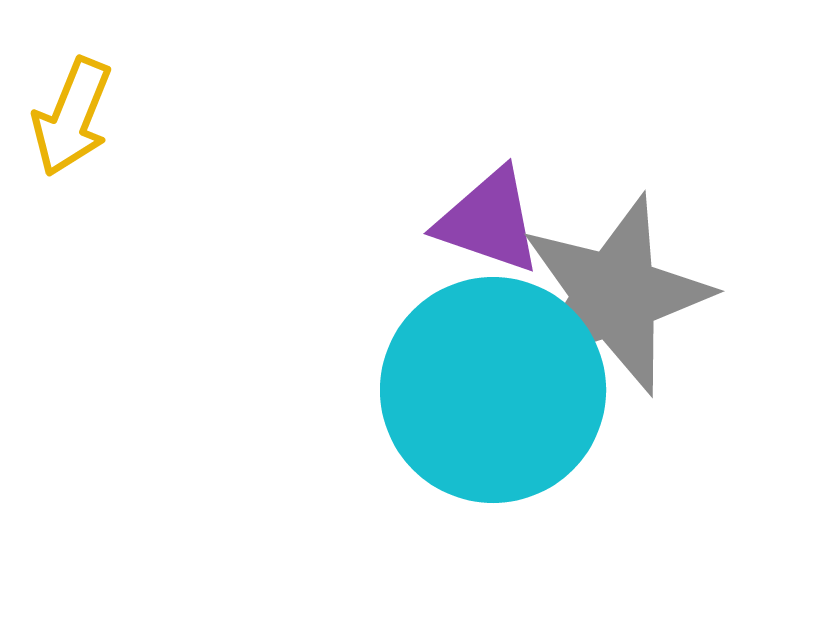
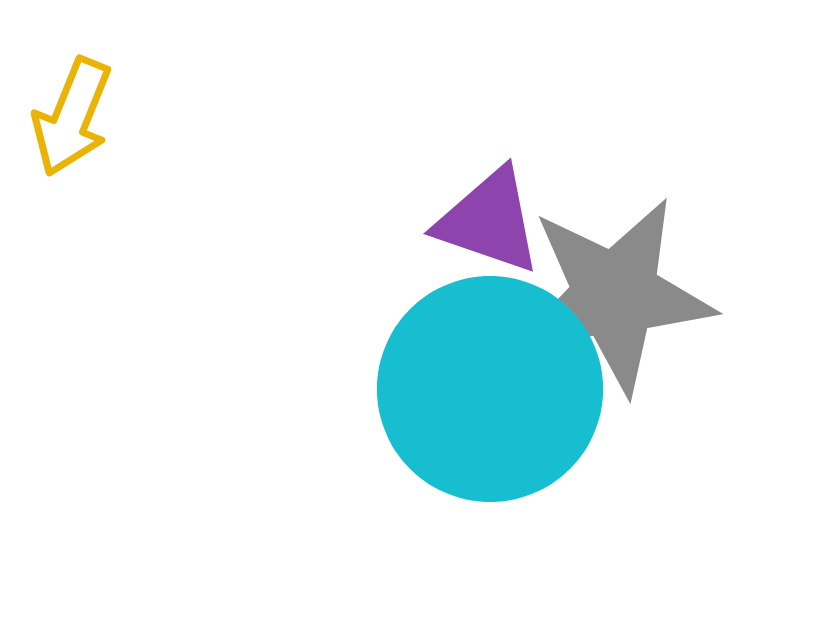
gray star: rotated 12 degrees clockwise
cyan circle: moved 3 px left, 1 px up
